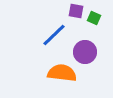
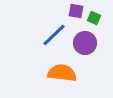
purple circle: moved 9 px up
